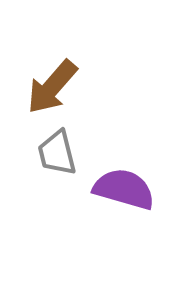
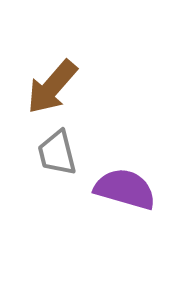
purple semicircle: moved 1 px right
